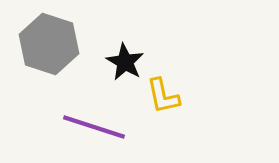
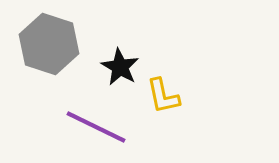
black star: moved 5 px left, 5 px down
purple line: moved 2 px right; rotated 8 degrees clockwise
